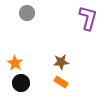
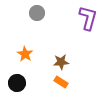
gray circle: moved 10 px right
orange star: moved 10 px right, 9 px up
black circle: moved 4 px left
